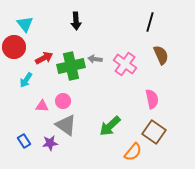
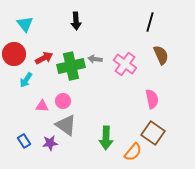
red circle: moved 7 px down
green arrow: moved 4 px left, 12 px down; rotated 45 degrees counterclockwise
brown square: moved 1 px left, 1 px down
